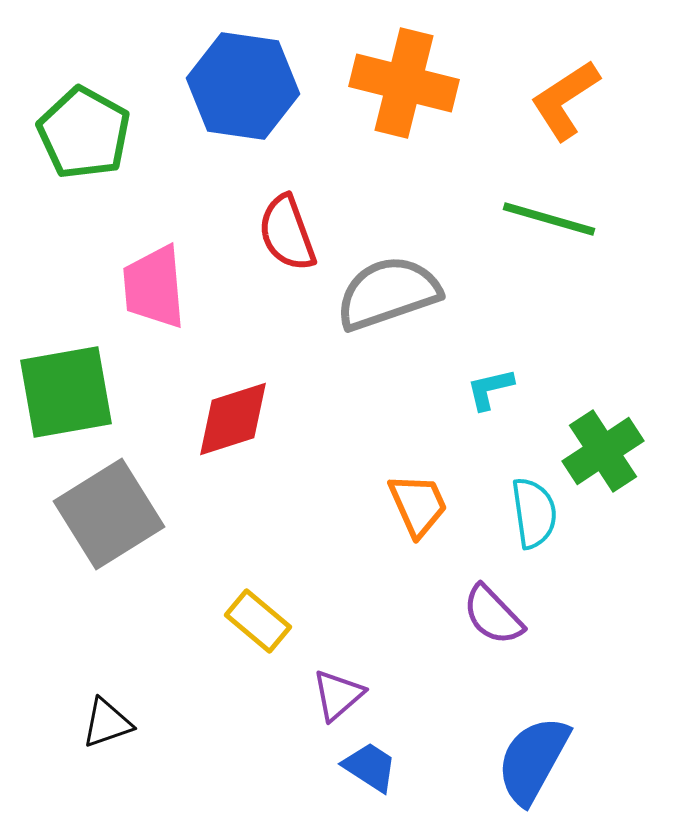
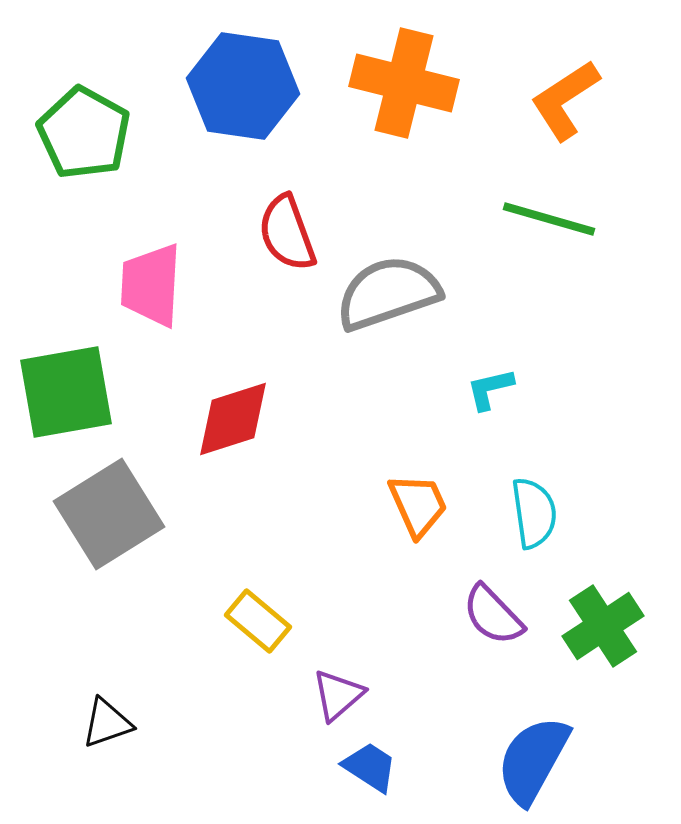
pink trapezoid: moved 3 px left, 2 px up; rotated 8 degrees clockwise
green cross: moved 175 px down
